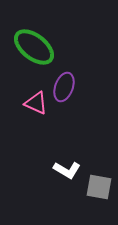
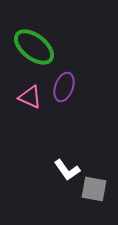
pink triangle: moved 6 px left, 6 px up
white L-shape: rotated 24 degrees clockwise
gray square: moved 5 px left, 2 px down
